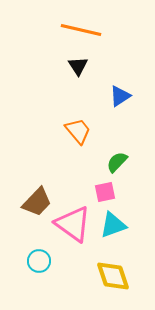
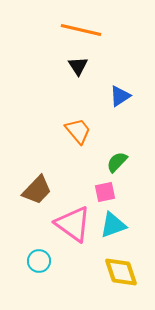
brown trapezoid: moved 12 px up
yellow diamond: moved 8 px right, 4 px up
